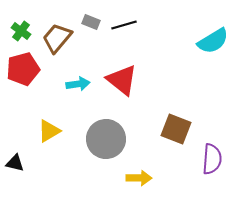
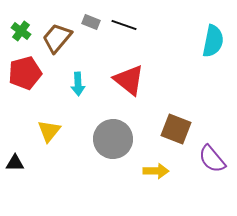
black line: rotated 35 degrees clockwise
cyan semicircle: rotated 48 degrees counterclockwise
red pentagon: moved 2 px right, 4 px down
red triangle: moved 7 px right
cyan arrow: rotated 95 degrees clockwise
yellow triangle: rotated 20 degrees counterclockwise
gray circle: moved 7 px right
purple semicircle: rotated 136 degrees clockwise
black triangle: rotated 12 degrees counterclockwise
yellow arrow: moved 17 px right, 7 px up
